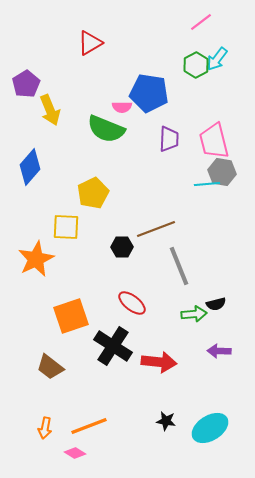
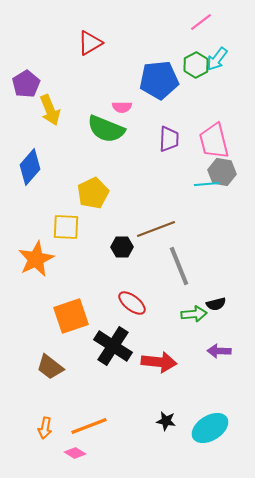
blue pentagon: moved 10 px right, 13 px up; rotated 15 degrees counterclockwise
